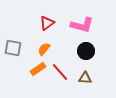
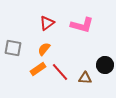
black circle: moved 19 px right, 14 px down
